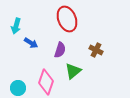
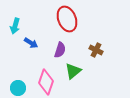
cyan arrow: moved 1 px left
